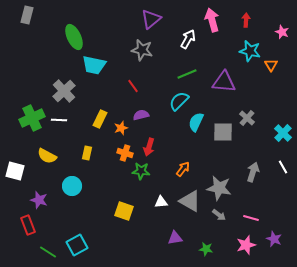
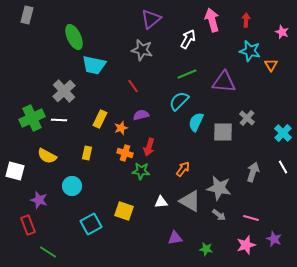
cyan square at (77, 245): moved 14 px right, 21 px up
